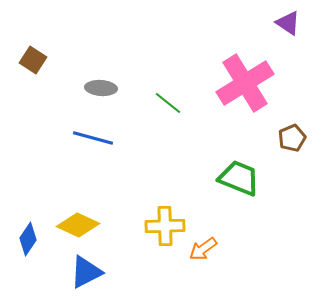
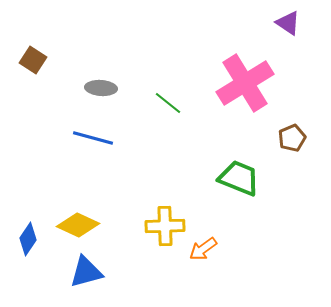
blue triangle: rotated 12 degrees clockwise
